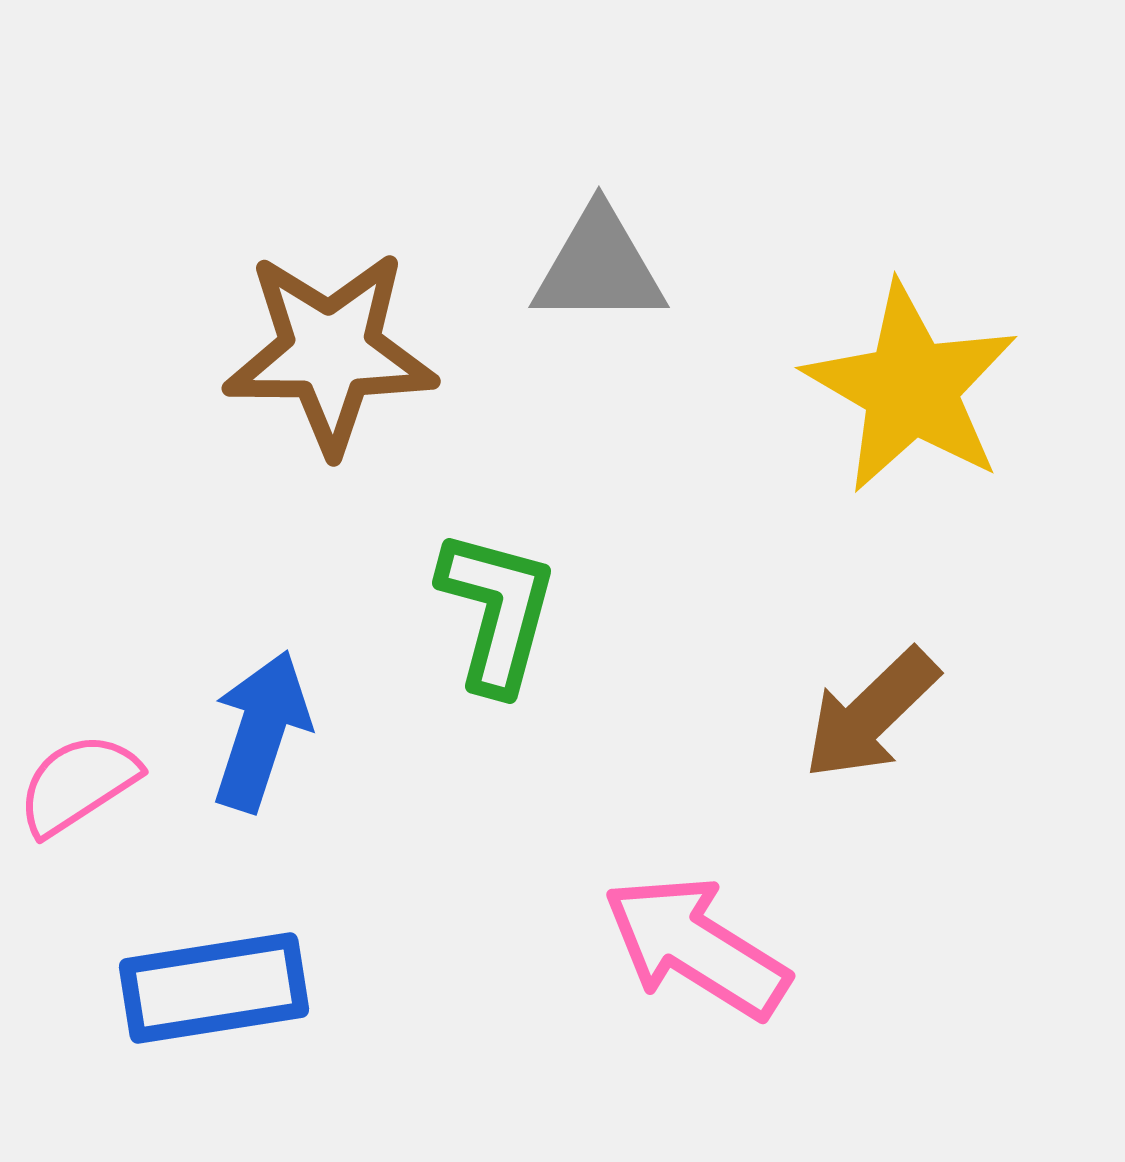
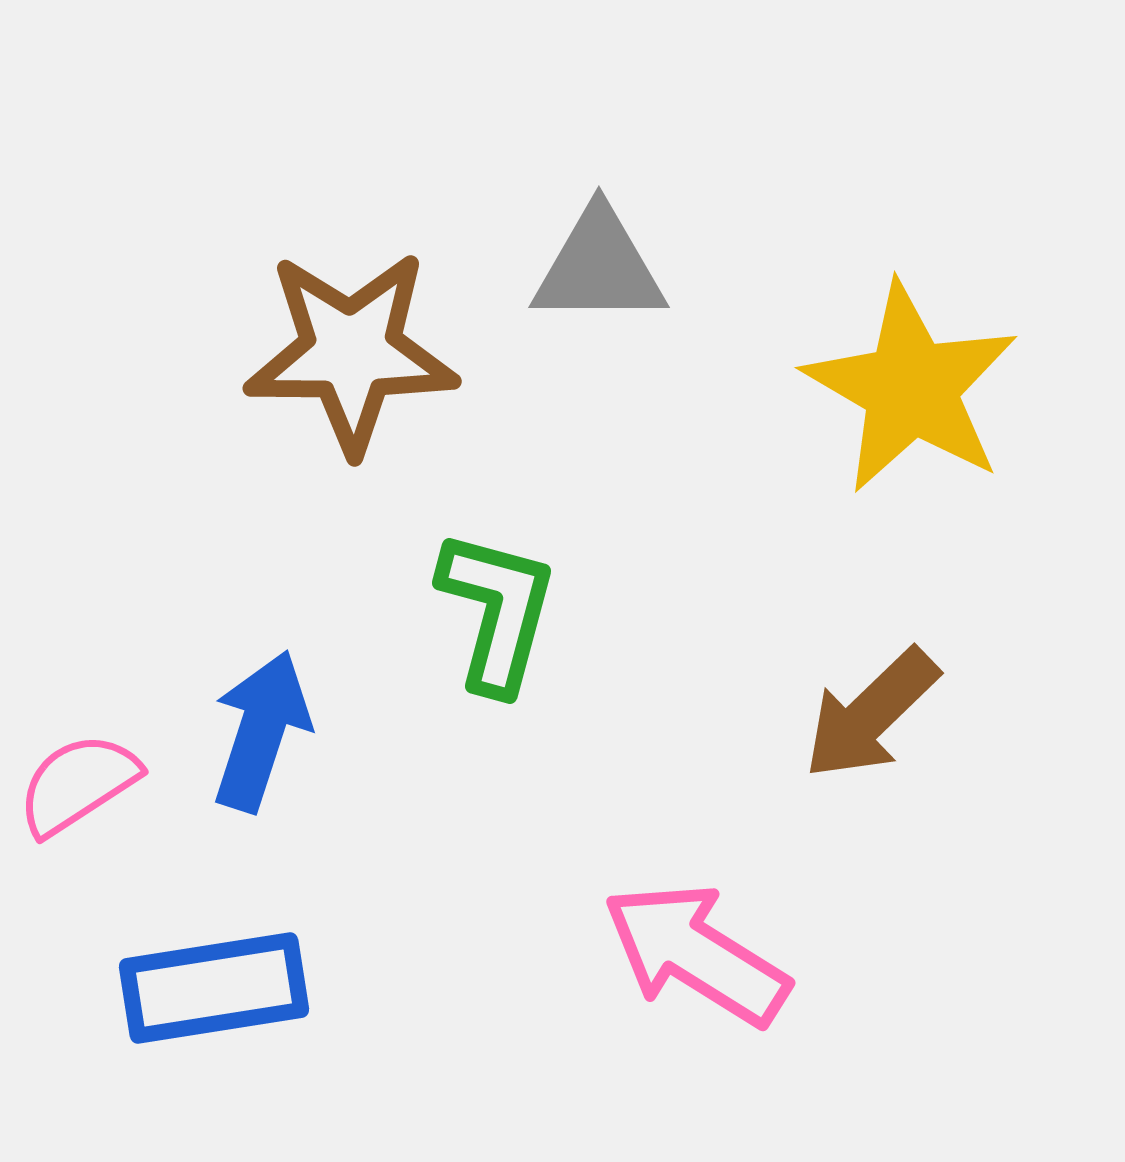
brown star: moved 21 px right
pink arrow: moved 7 px down
